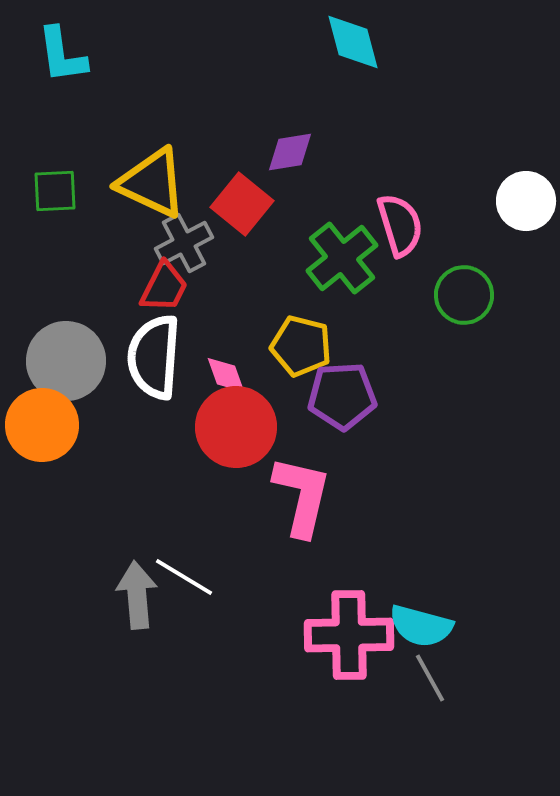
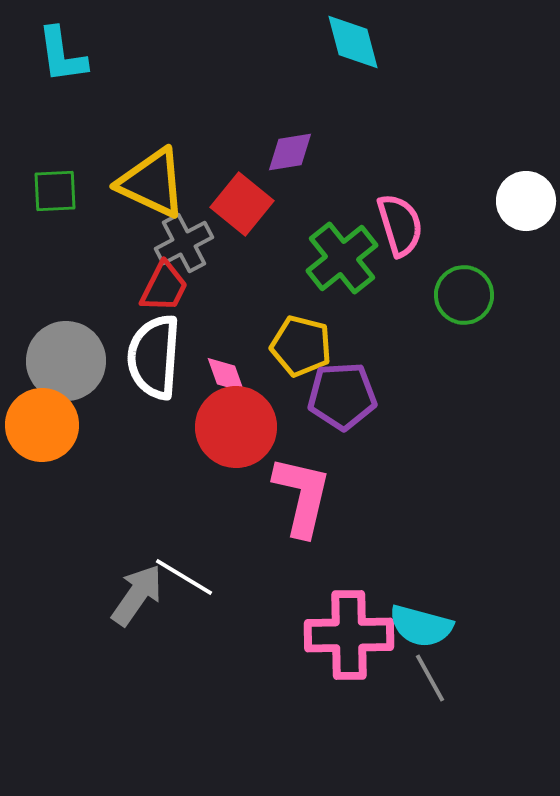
gray arrow: rotated 40 degrees clockwise
